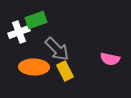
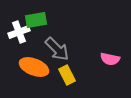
green rectangle: rotated 10 degrees clockwise
orange ellipse: rotated 20 degrees clockwise
yellow rectangle: moved 2 px right, 4 px down
